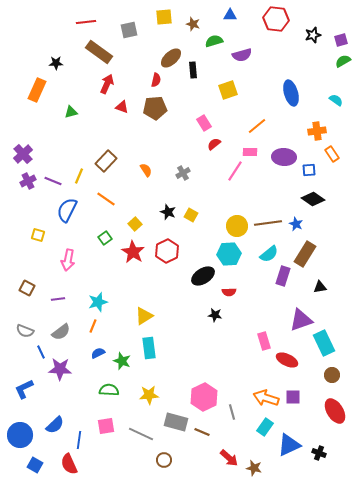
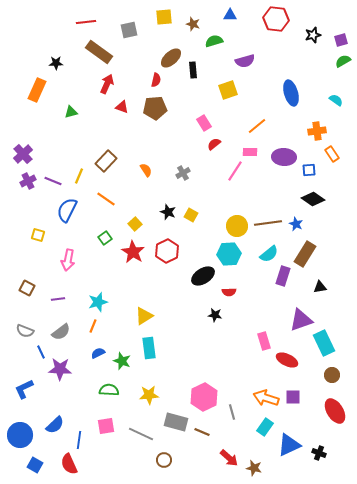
purple semicircle at (242, 55): moved 3 px right, 6 px down
